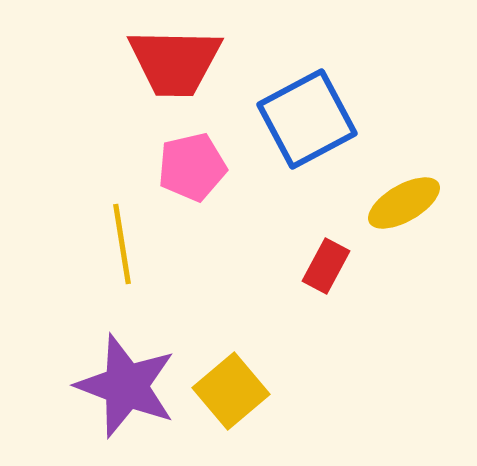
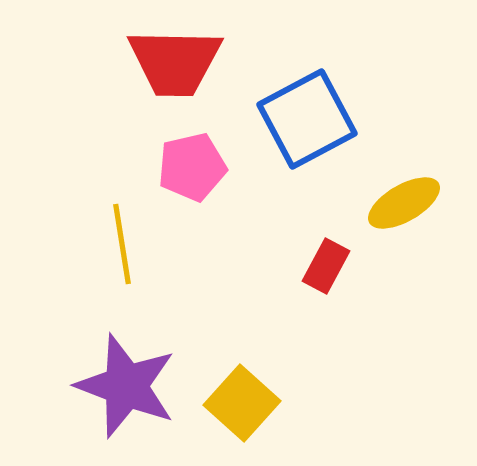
yellow square: moved 11 px right, 12 px down; rotated 8 degrees counterclockwise
